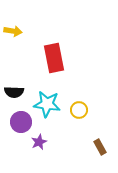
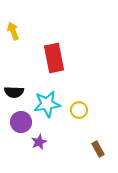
yellow arrow: rotated 120 degrees counterclockwise
cyan star: rotated 16 degrees counterclockwise
brown rectangle: moved 2 px left, 2 px down
